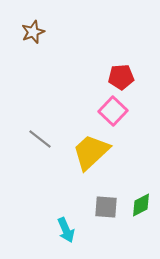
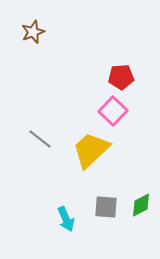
yellow trapezoid: moved 2 px up
cyan arrow: moved 11 px up
